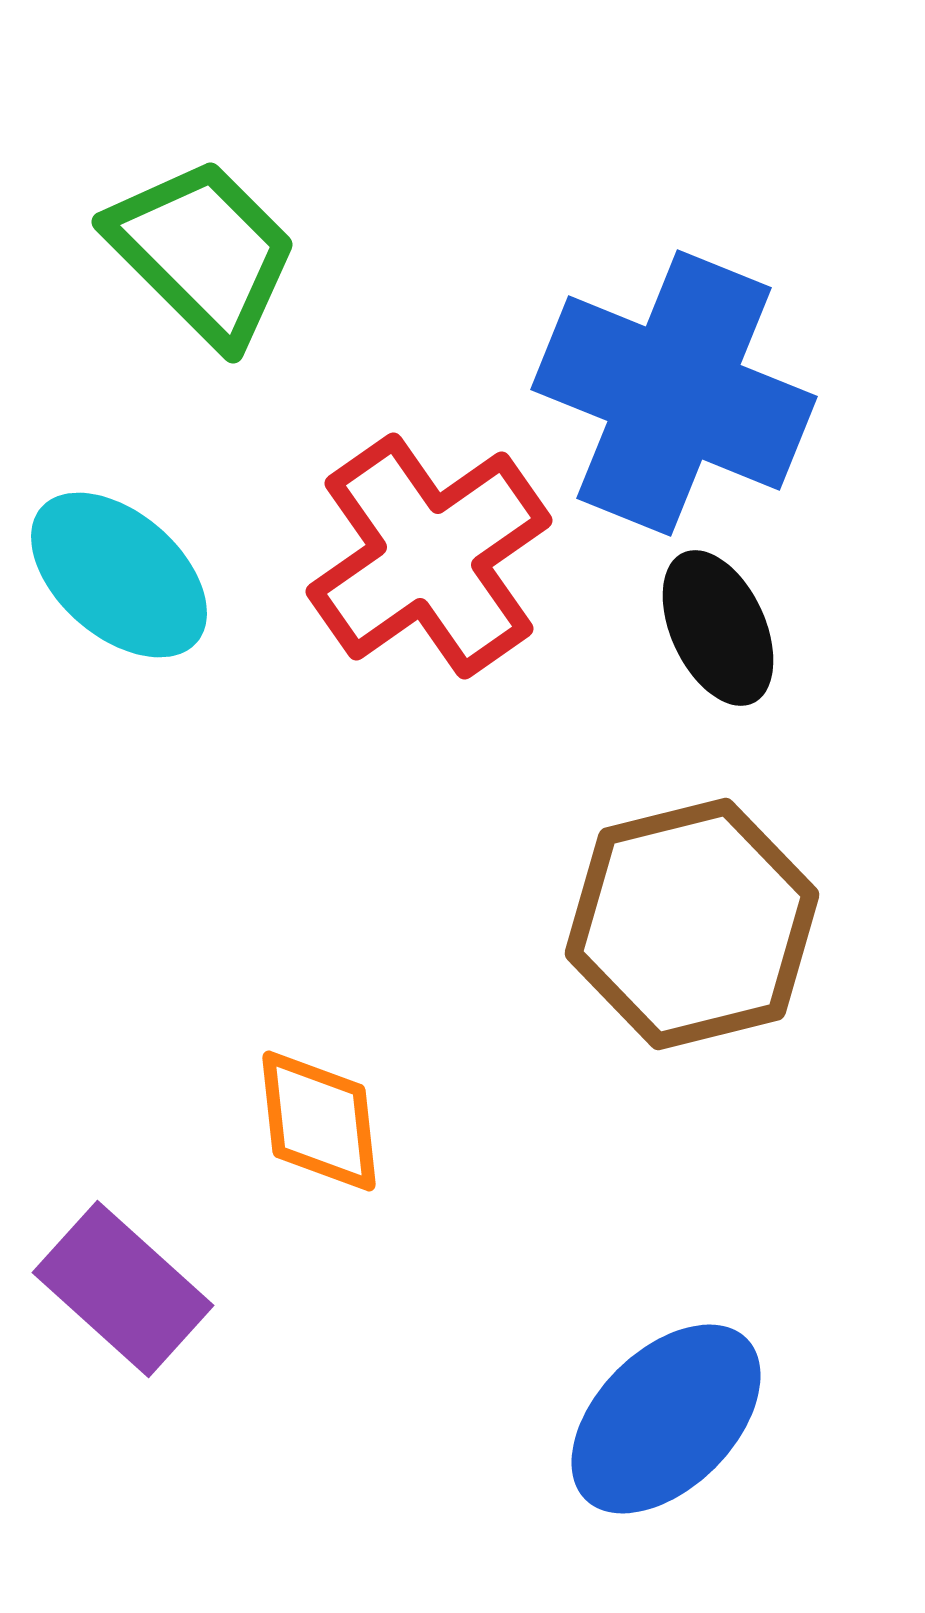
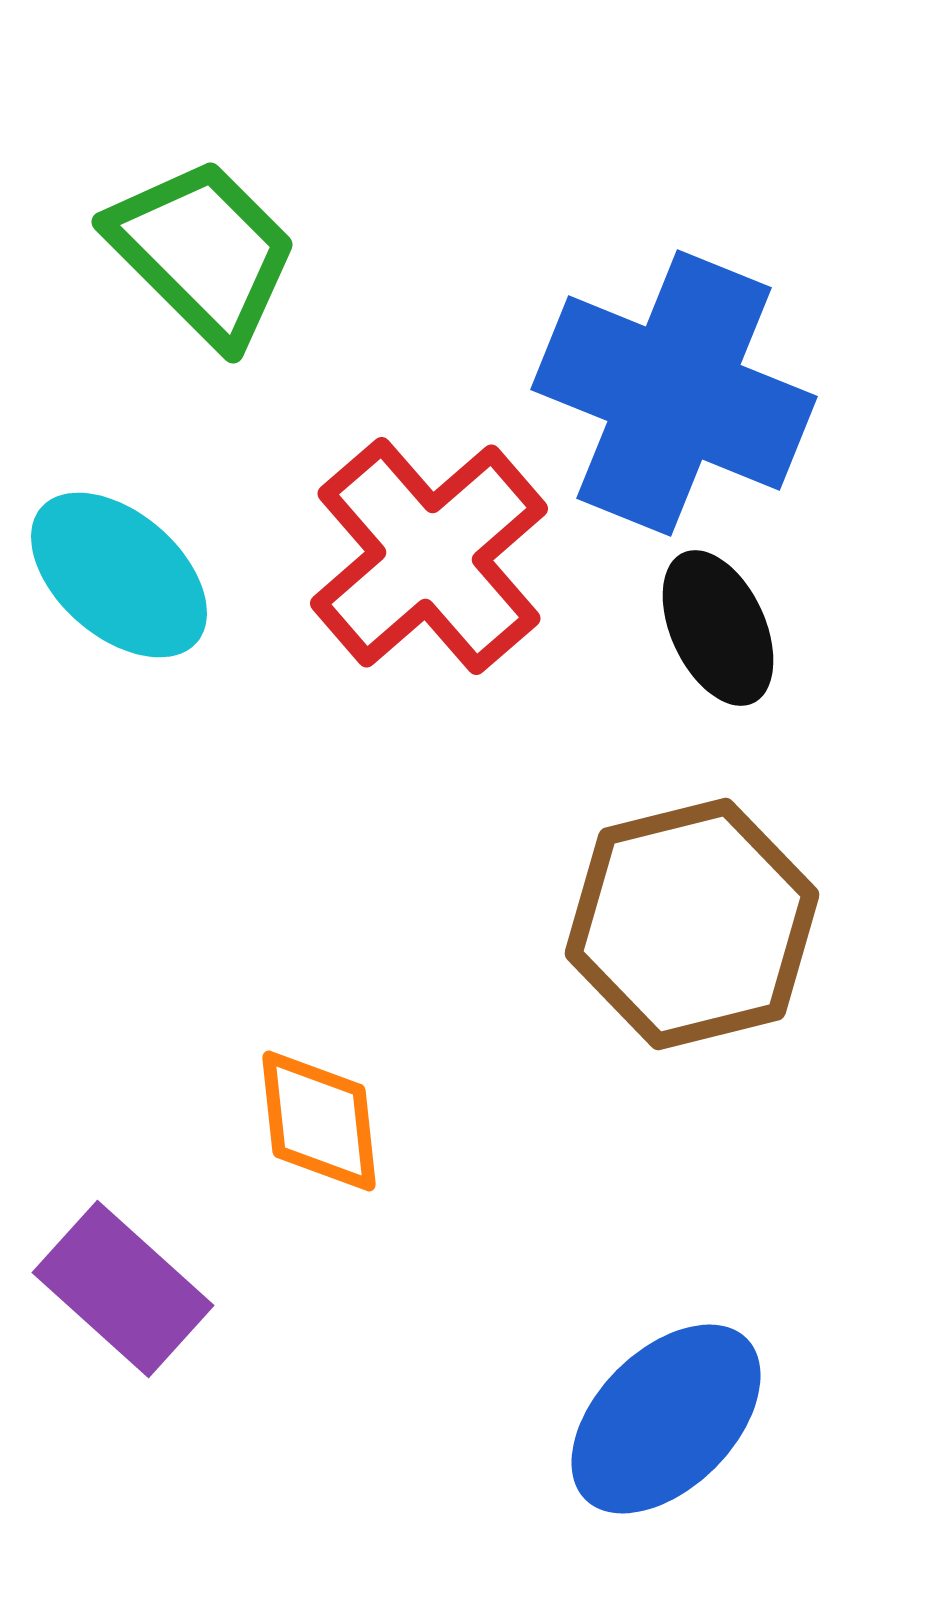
red cross: rotated 6 degrees counterclockwise
